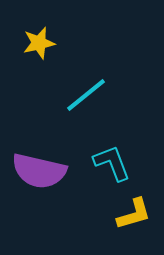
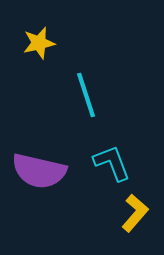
cyan line: rotated 69 degrees counterclockwise
yellow L-shape: moved 1 px right, 1 px up; rotated 33 degrees counterclockwise
